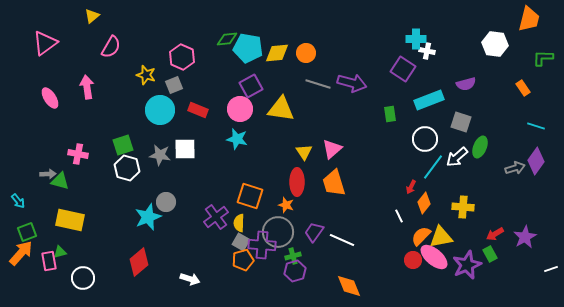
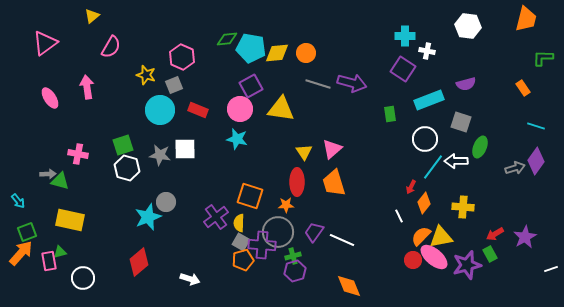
orange trapezoid at (529, 19): moved 3 px left
cyan cross at (416, 39): moved 11 px left, 3 px up
white hexagon at (495, 44): moved 27 px left, 18 px up
cyan pentagon at (248, 48): moved 3 px right
white arrow at (457, 157): moved 1 px left, 4 px down; rotated 40 degrees clockwise
orange star at (286, 205): rotated 21 degrees counterclockwise
purple star at (467, 265): rotated 8 degrees clockwise
